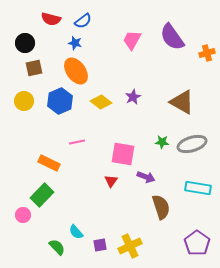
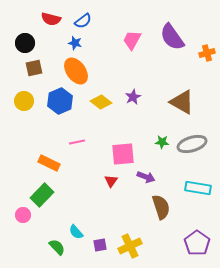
pink square: rotated 15 degrees counterclockwise
